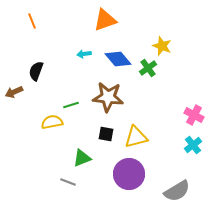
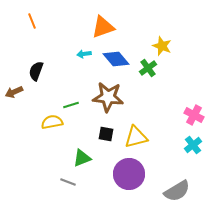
orange triangle: moved 2 px left, 7 px down
blue diamond: moved 2 px left
